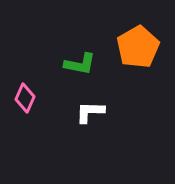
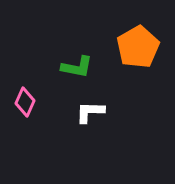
green L-shape: moved 3 px left, 3 px down
pink diamond: moved 4 px down
